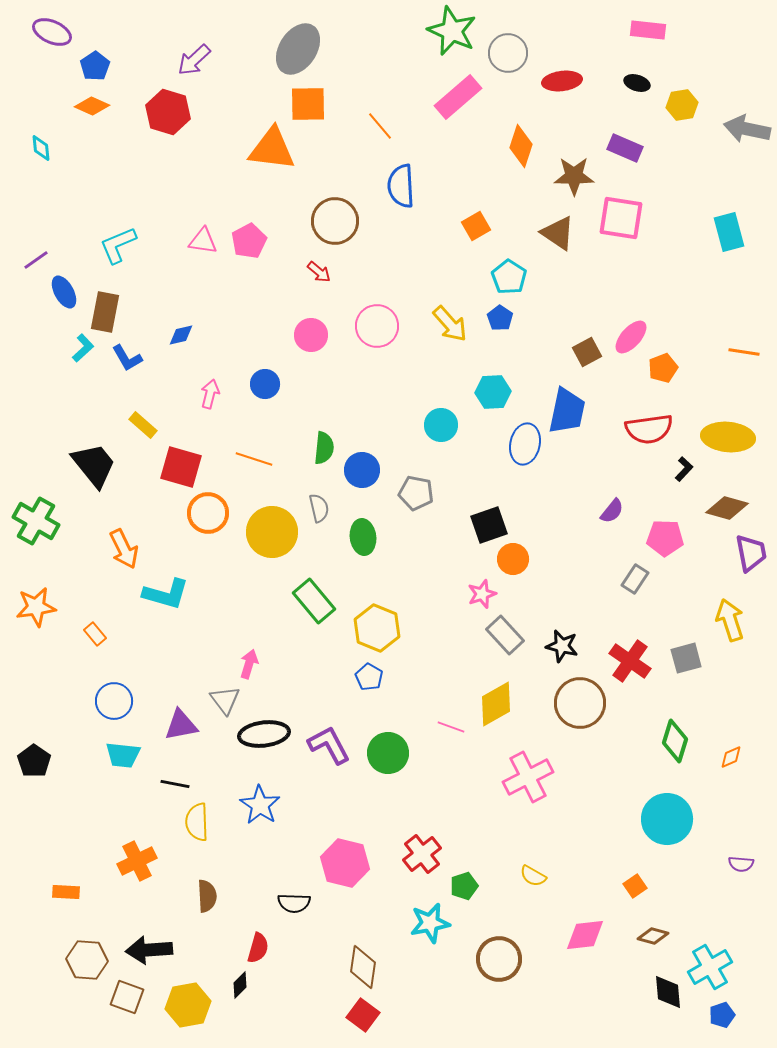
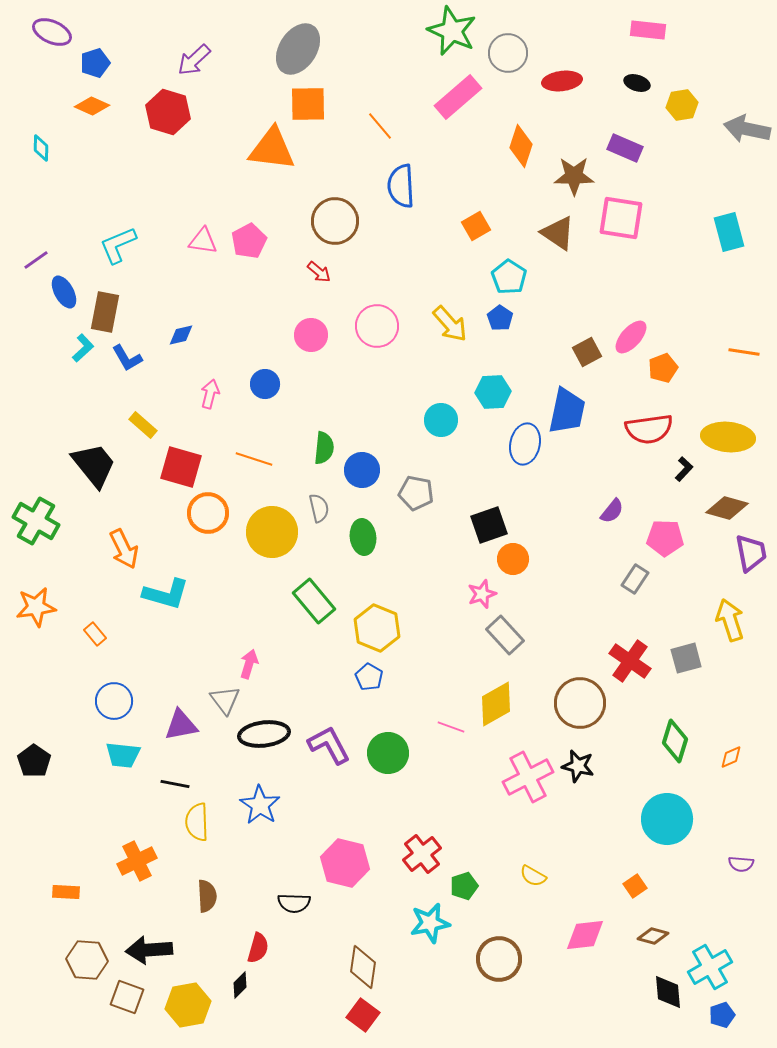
blue pentagon at (95, 66): moved 3 px up; rotated 16 degrees clockwise
cyan diamond at (41, 148): rotated 8 degrees clockwise
cyan circle at (441, 425): moved 5 px up
black star at (562, 646): moved 16 px right, 120 px down
